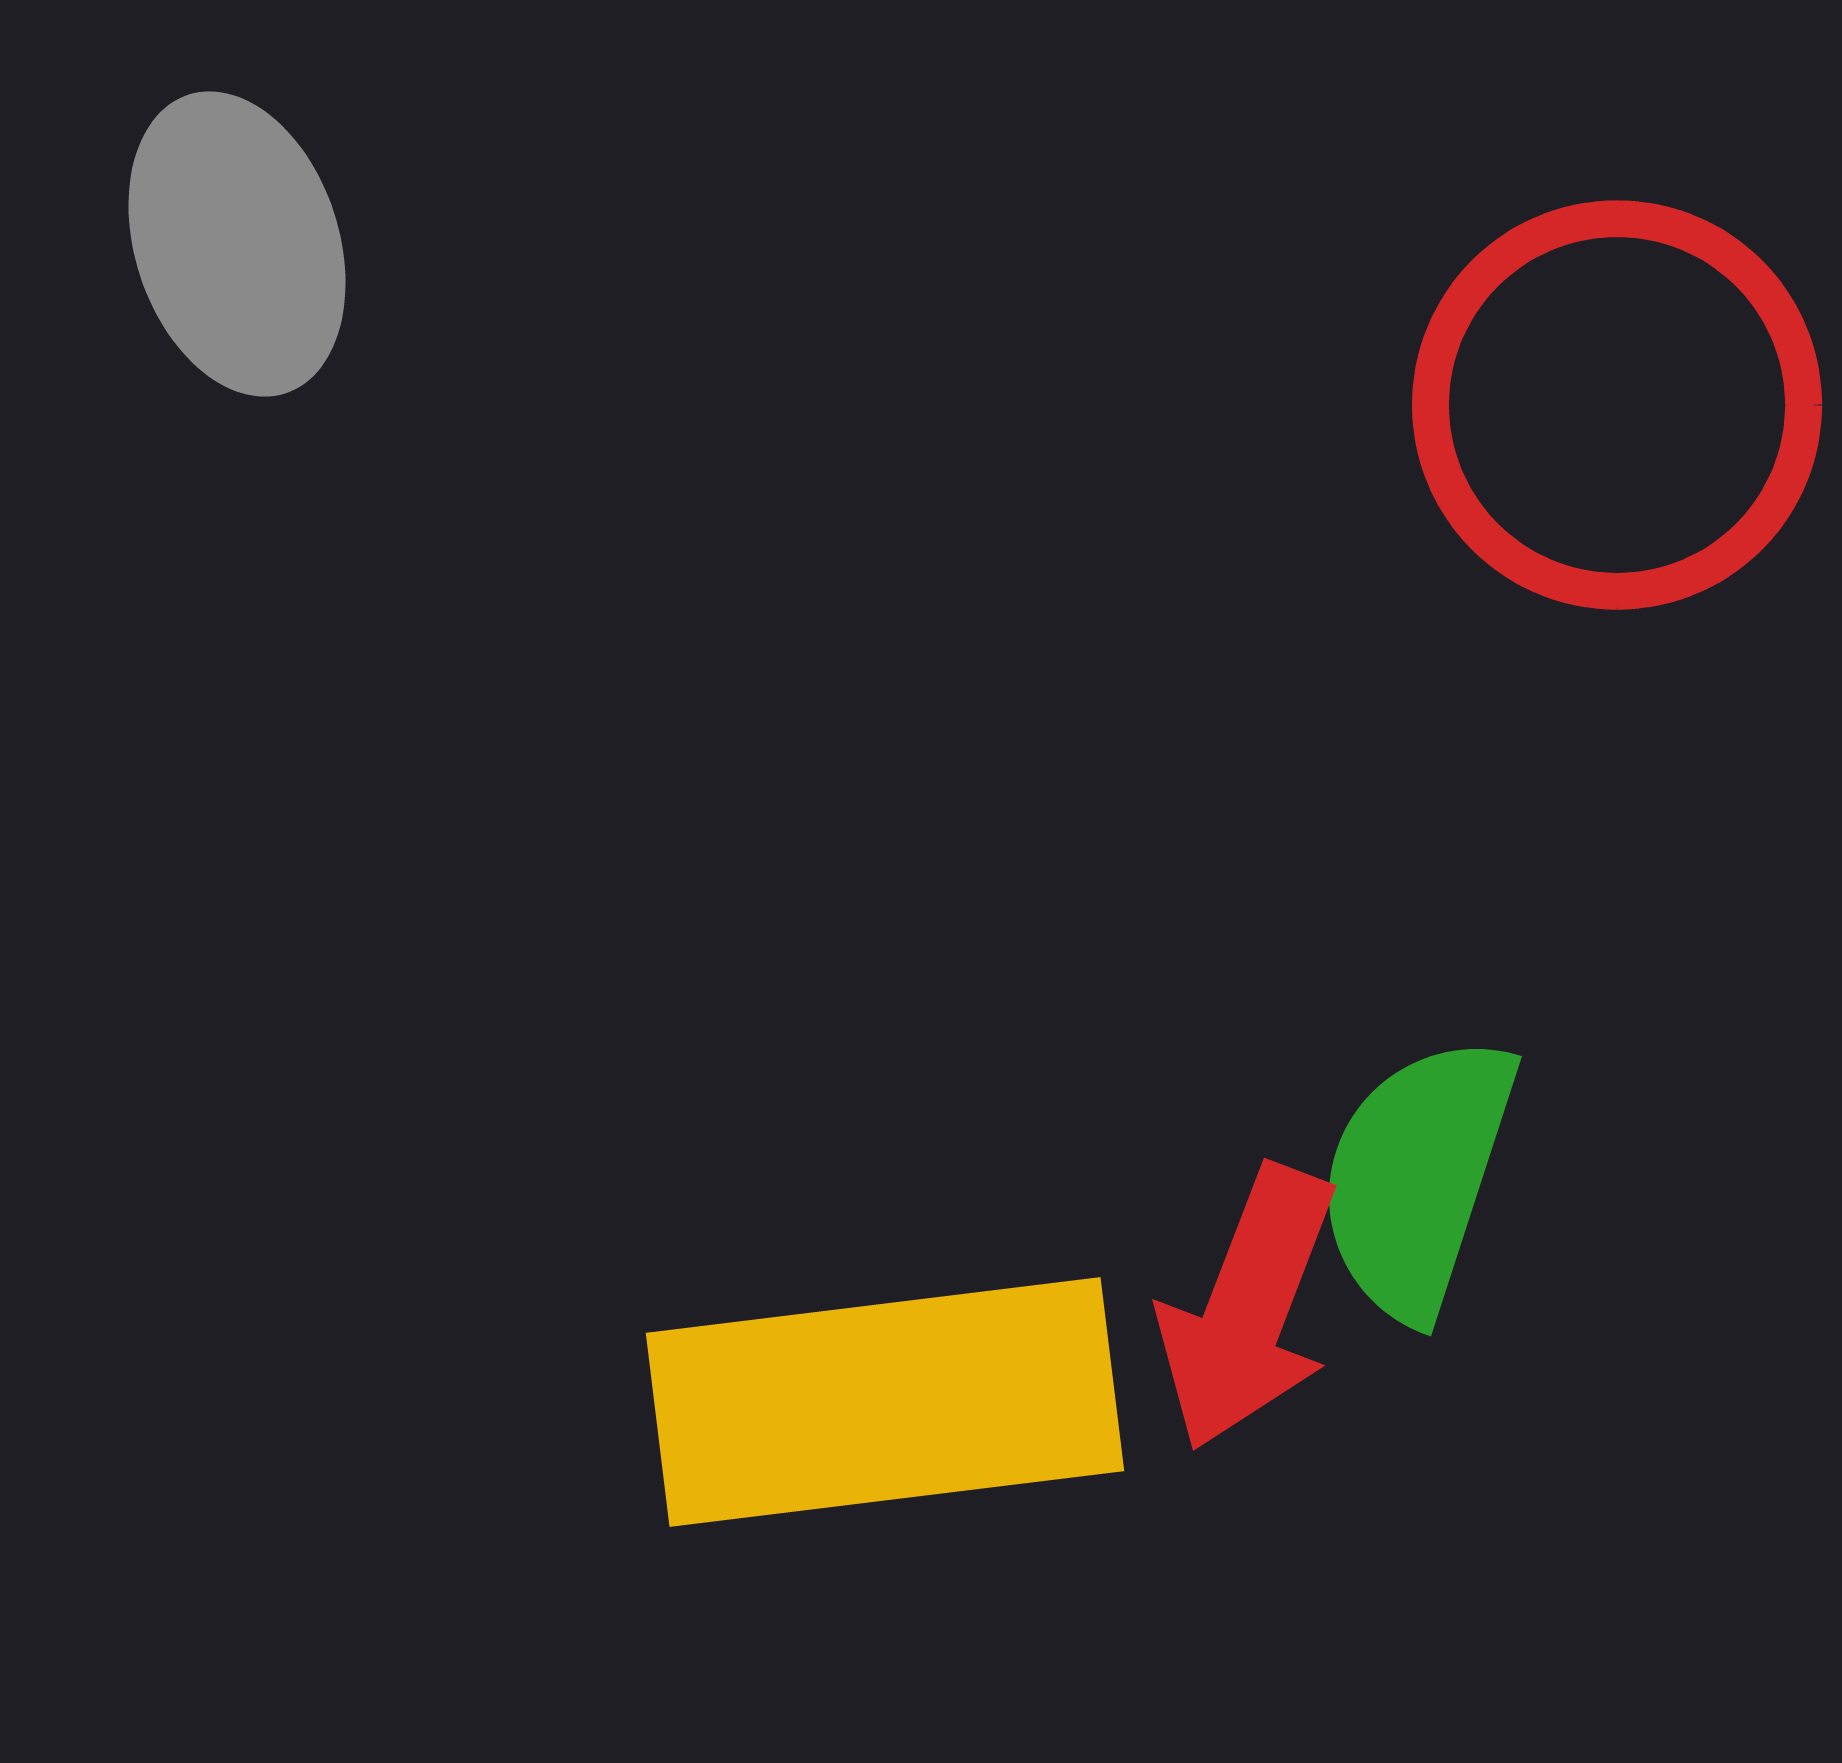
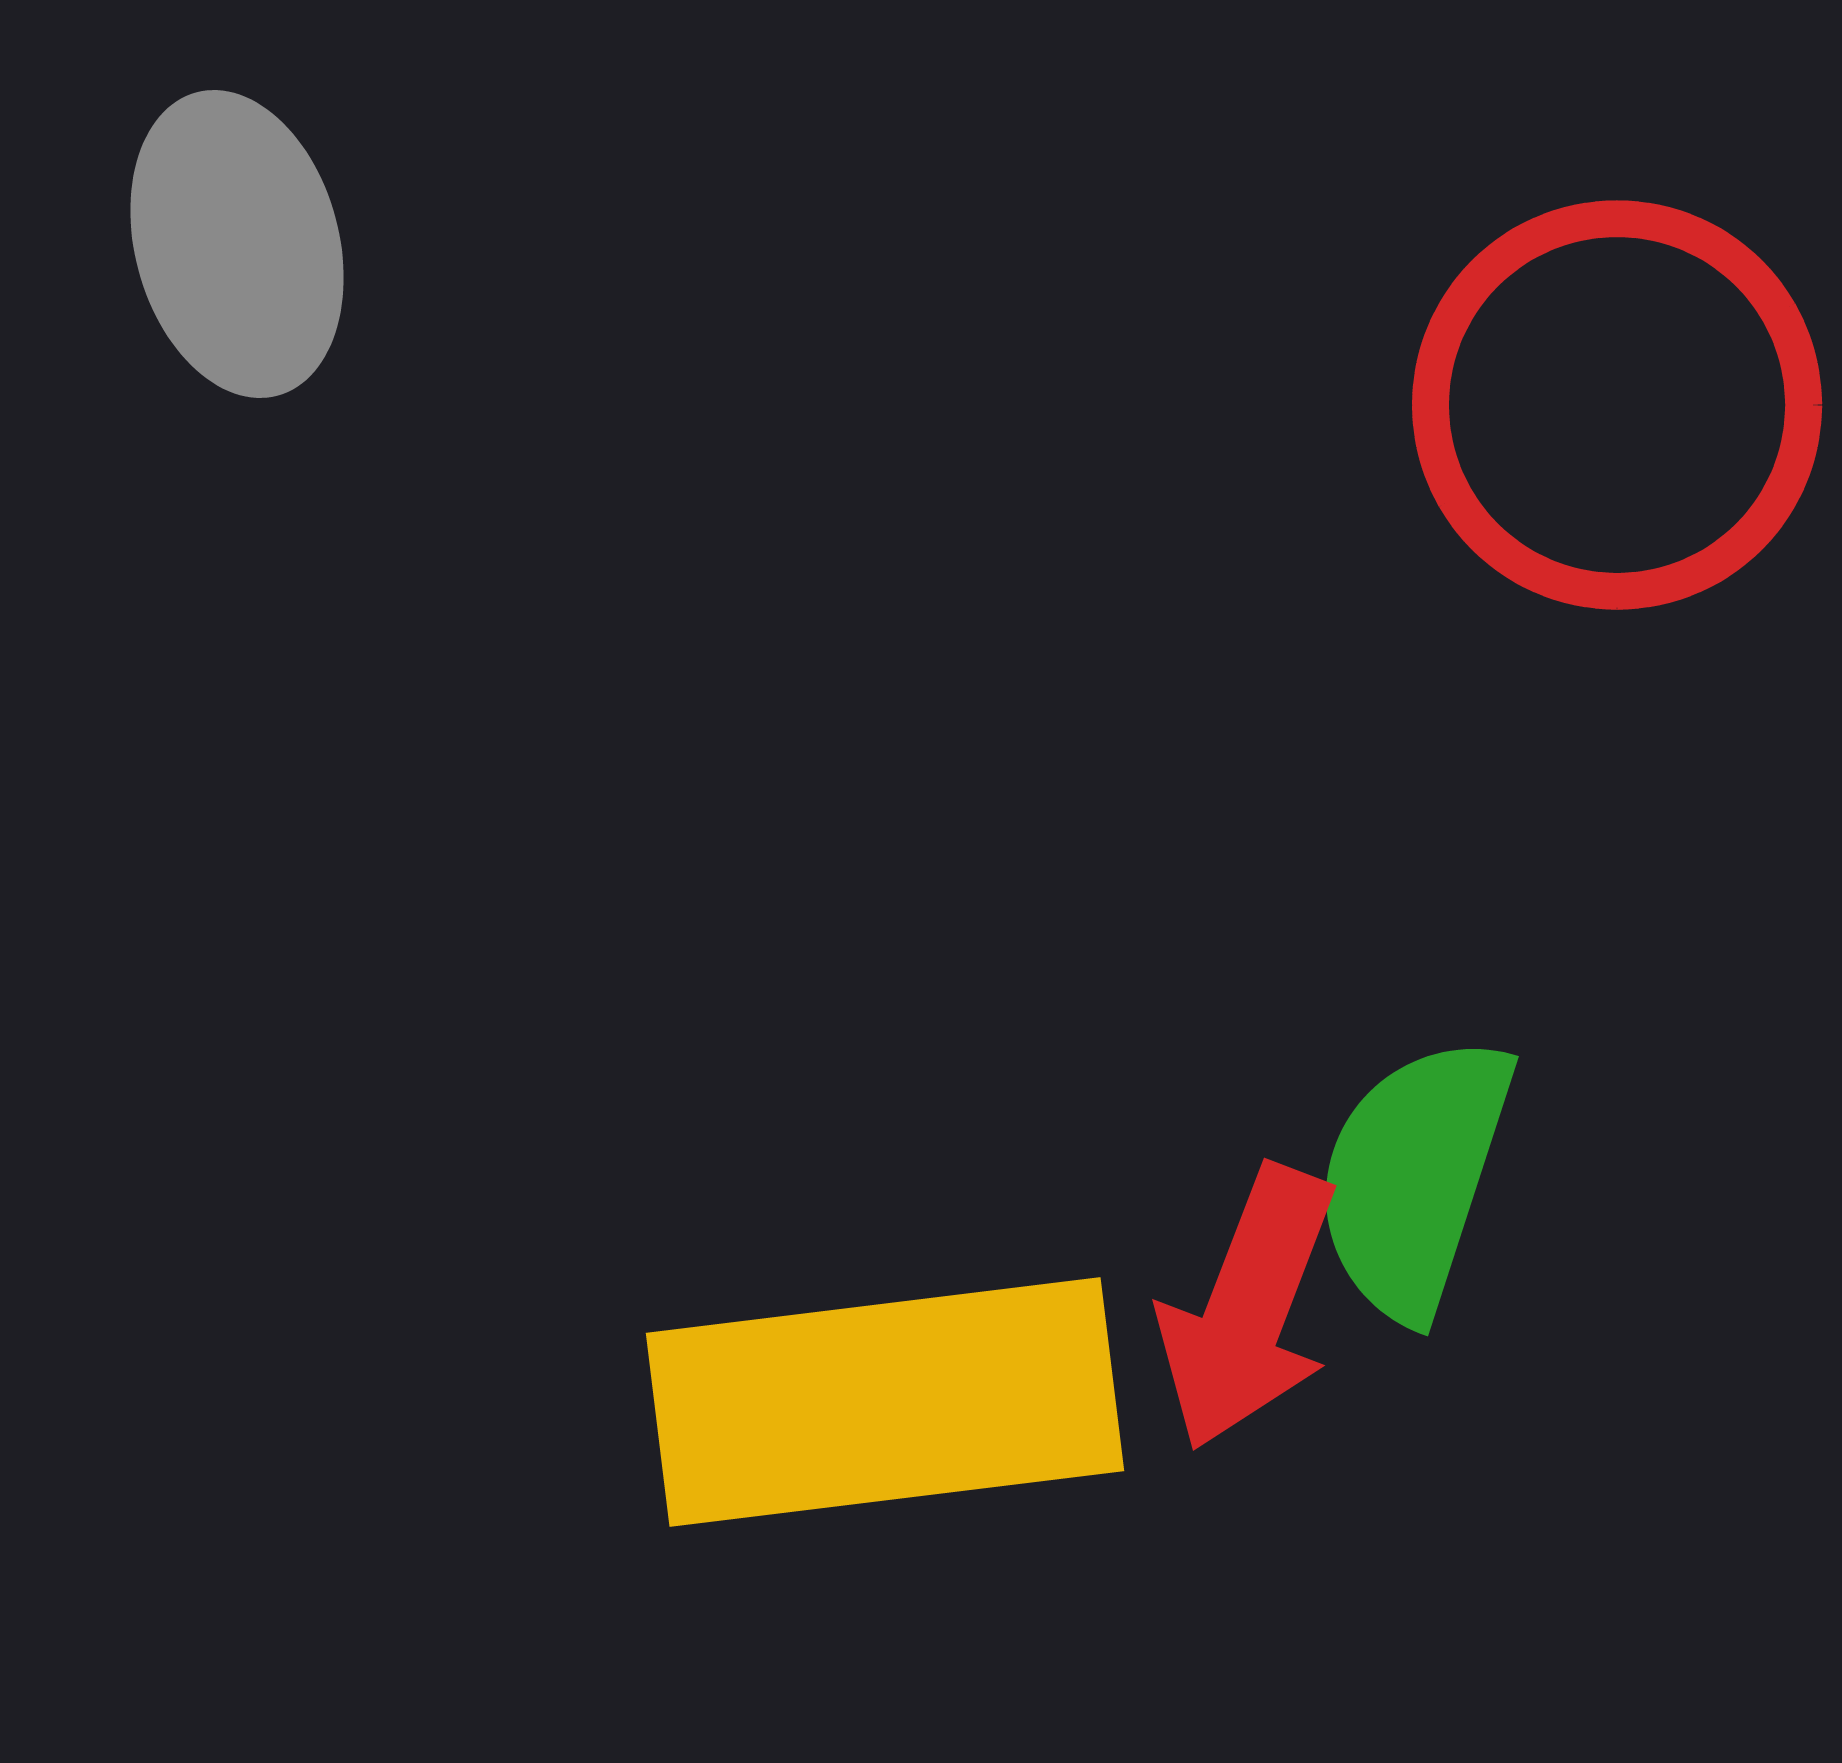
gray ellipse: rotated 3 degrees clockwise
green semicircle: moved 3 px left
